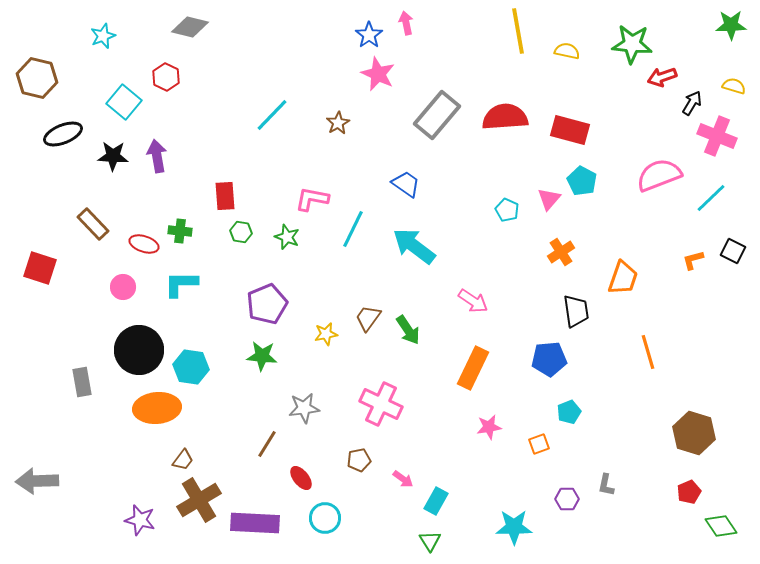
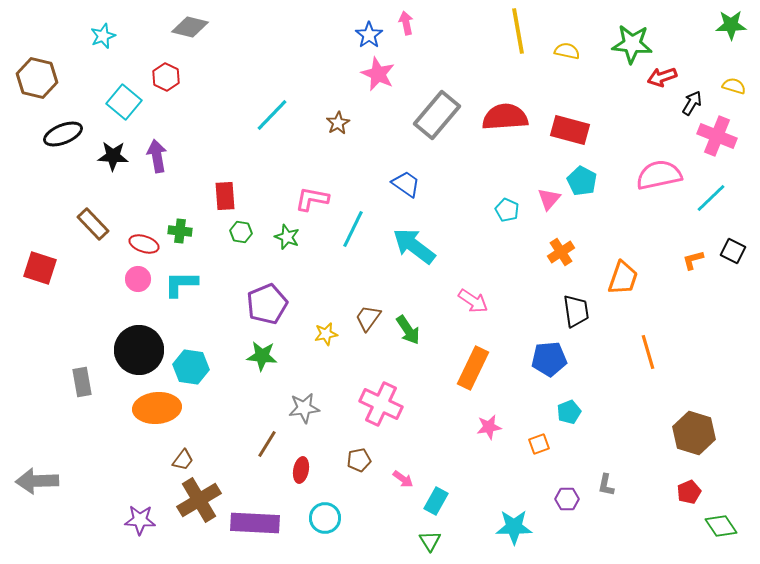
pink semicircle at (659, 175): rotated 9 degrees clockwise
pink circle at (123, 287): moved 15 px right, 8 px up
red ellipse at (301, 478): moved 8 px up; rotated 50 degrees clockwise
purple star at (140, 520): rotated 12 degrees counterclockwise
